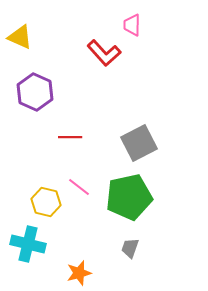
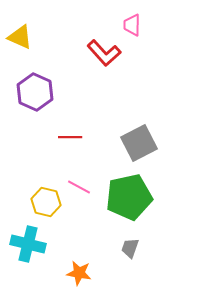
pink line: rotated 10 degrees counterclockwise
orange star: rotated 25 degrees clockwise
